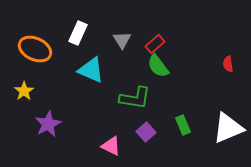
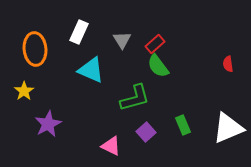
white rectangle: moved 1 px right, 1 px up
orange ellipse: rotated 60 degrees clockwise
green L-shape: rotated 24 degrees counterclockwise
